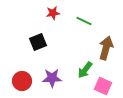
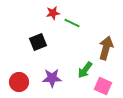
green line: moved 12 px left, 2 px down
red circle: moved 3 px left, 1 px down
